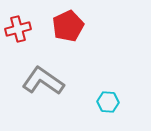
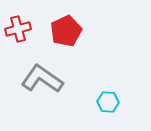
red pentagon: moved 2 px left, 5 px down
gray L-shape: moved 1 px left, 2 px up
